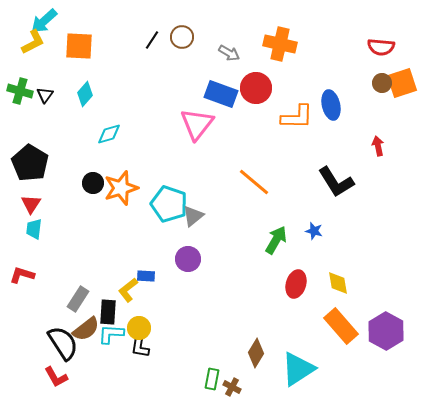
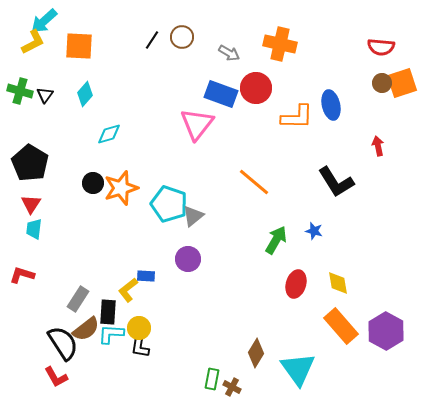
cyan triangle at (298, 369): rotated 33 degrees counterclockwise
